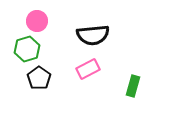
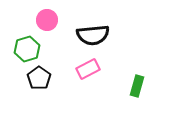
pink circle: moved 10 px right, 1 px up
green rectangle: moved 4 px right
